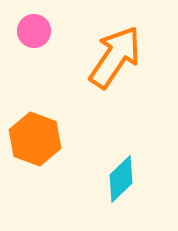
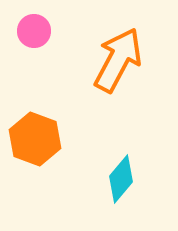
orange arrow: moved 3 px right, 3 px down; rotated 6 degrees counterclockwise
cyan diamond: rotated 6 degrees counterclockwise
